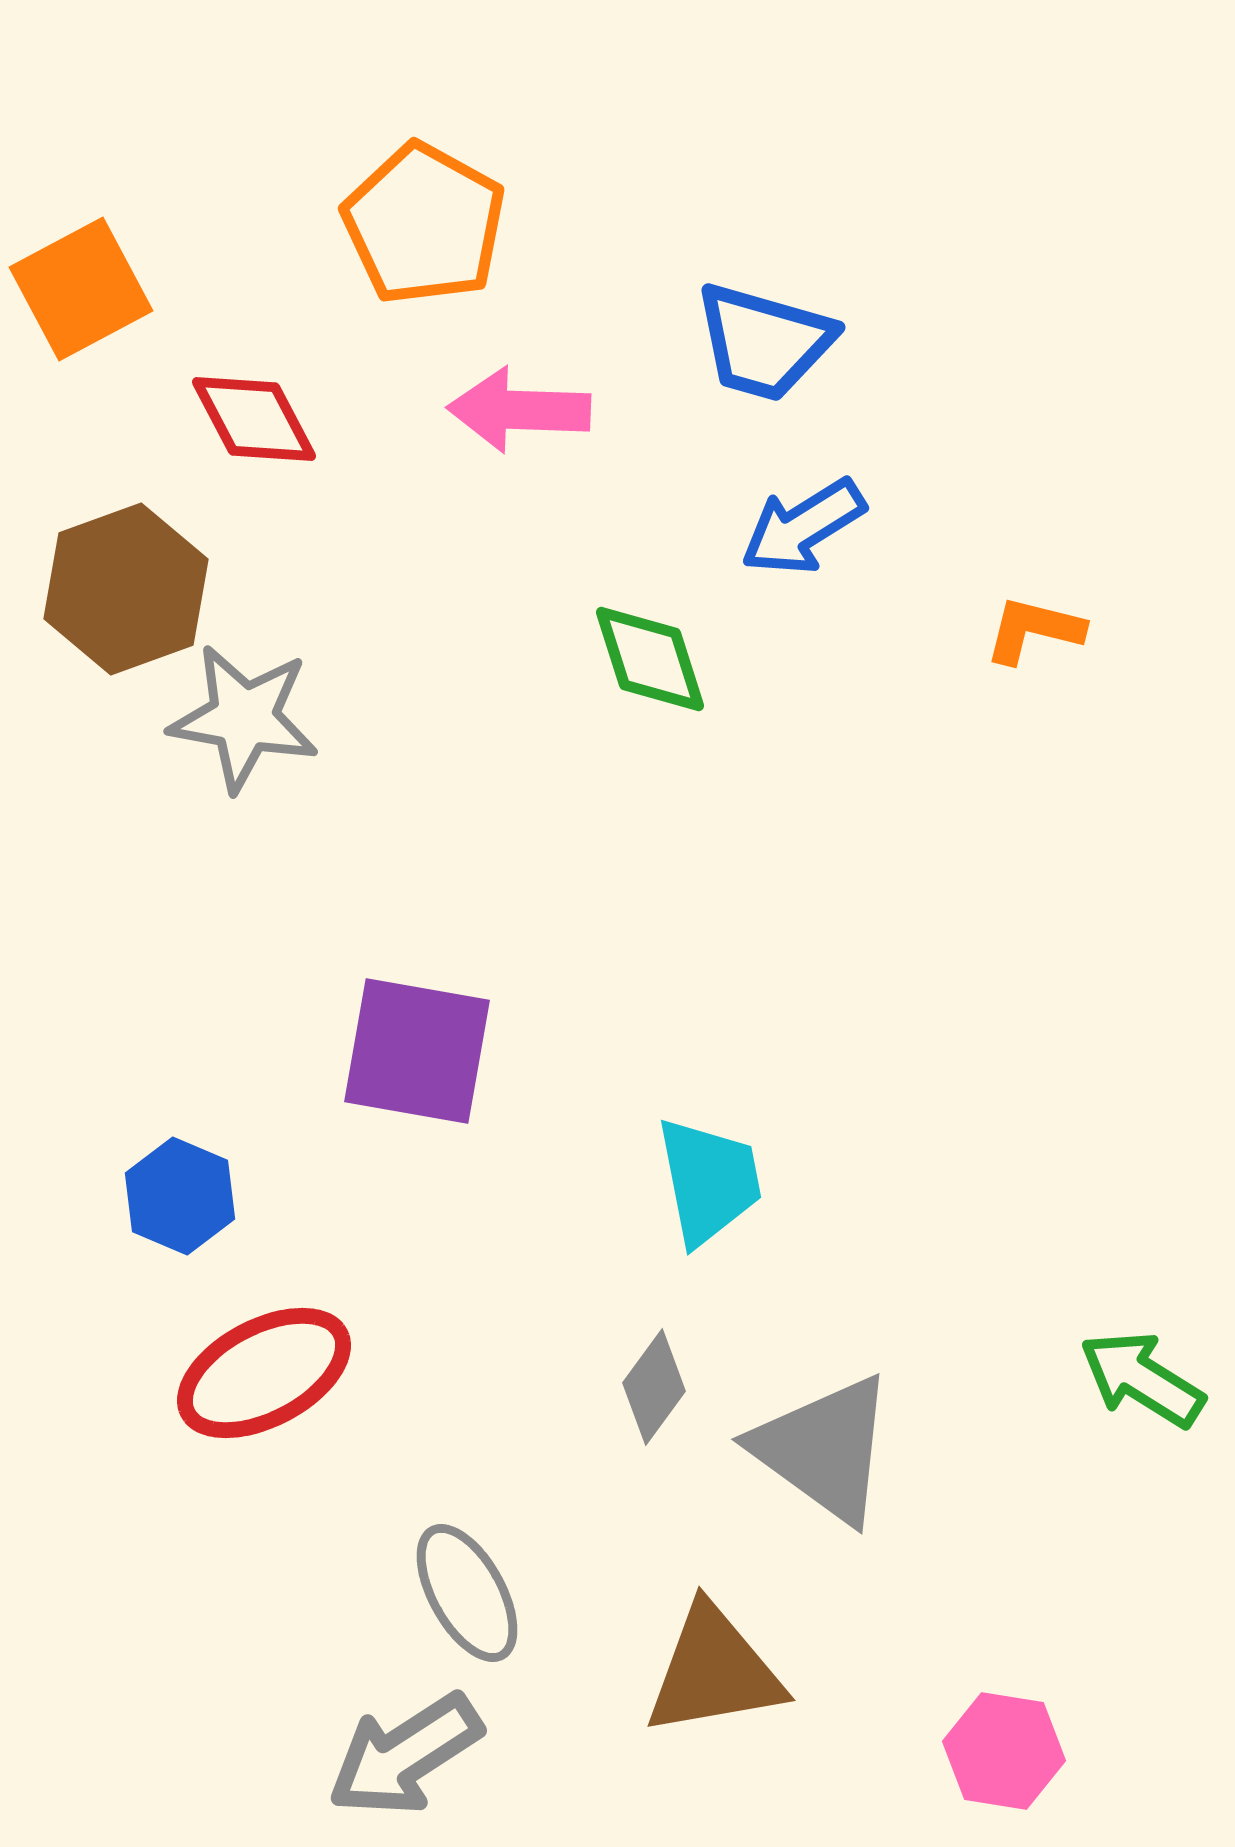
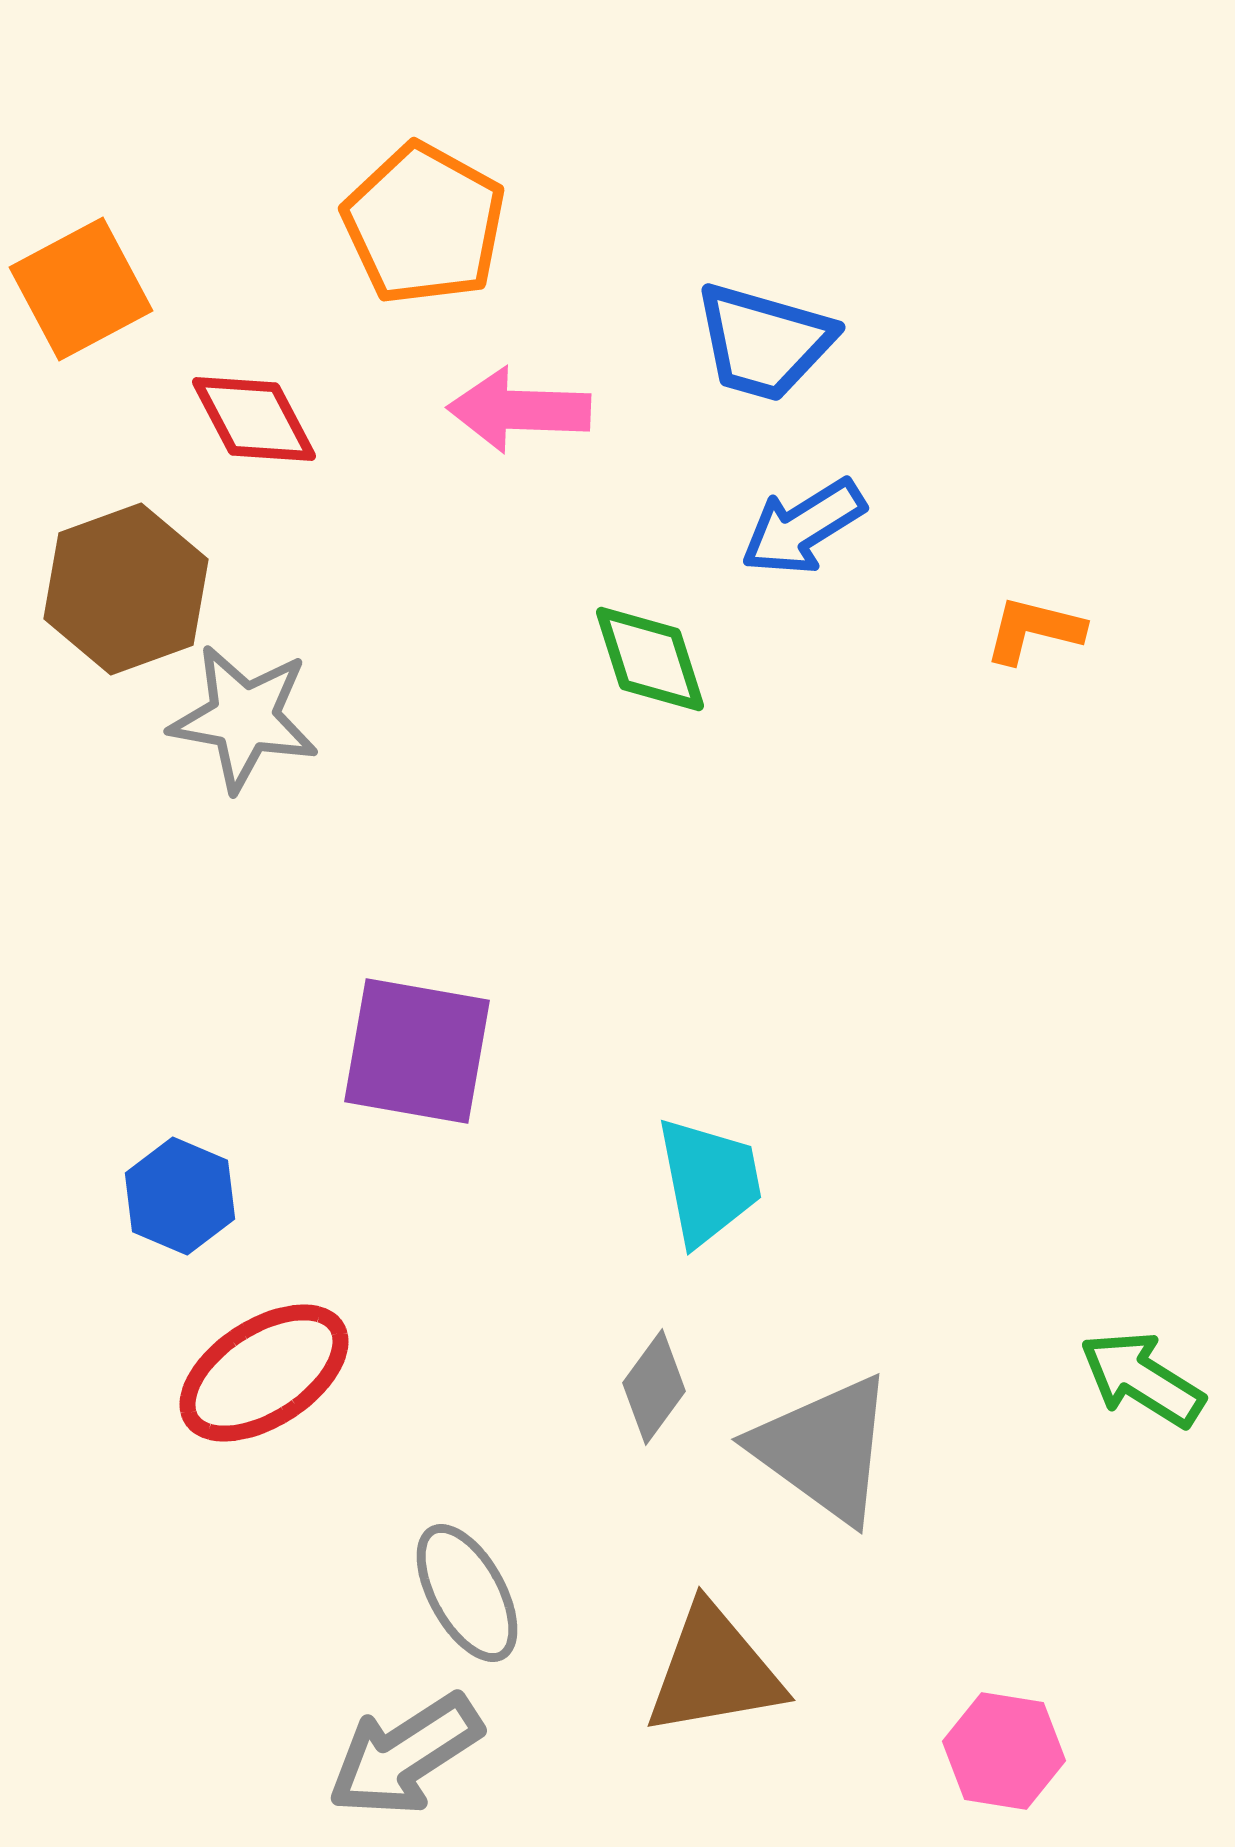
red ellipse: rotated 5 degrees counterclockwise
